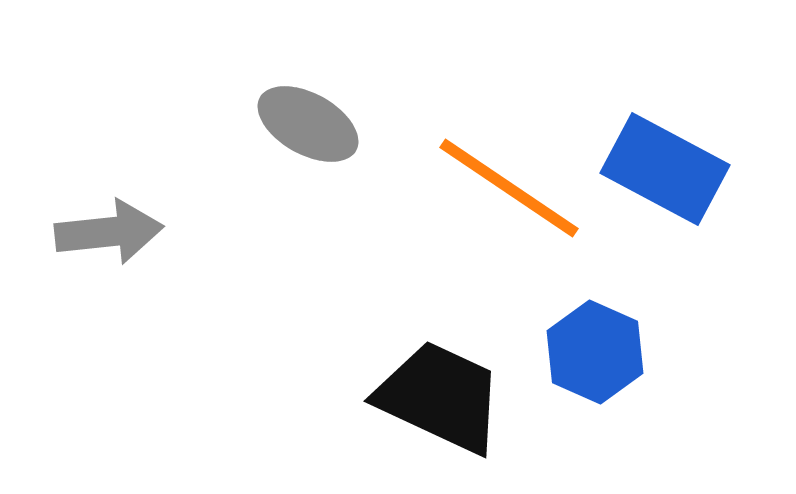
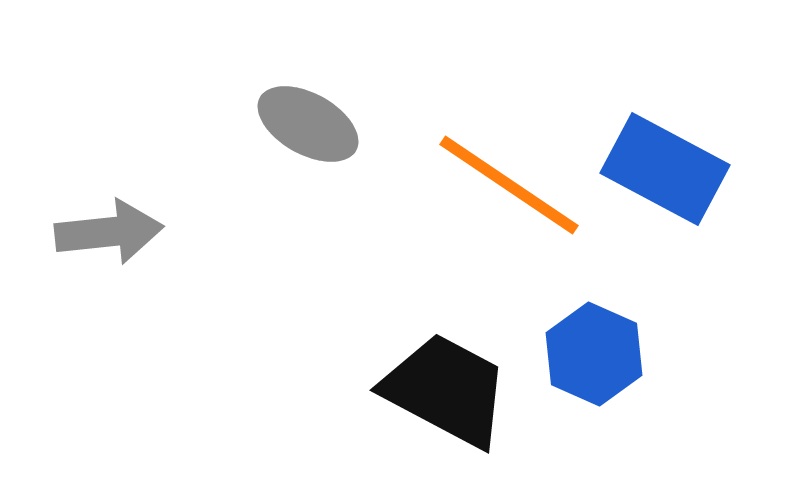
orange line: moved 3 px up
blue hexagon: moved 1 px left, 2 px down
black trapezoid: moved 6 px right, 7 px up; rotated 3 degrees clockwise
